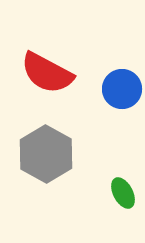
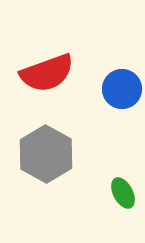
red semicircle: rotated 48 degrees counterclockwise
